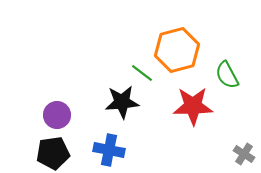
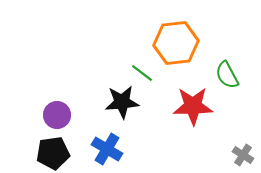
orange hexagon: moved 1 px left, 7 px up; rotated 9 degrees clockwise
blue cross: moved 2 px left, 1 px up; rotated 20 degrees clockwise
gray cross: moved 1 px left, 1 px down
